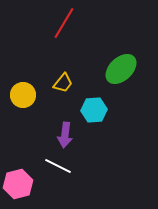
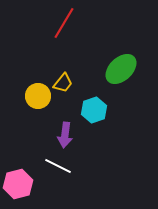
yellow circle: moved 15 px right, 1 px down
cyan hexagon: rotated 15 degrees counterclockwise
